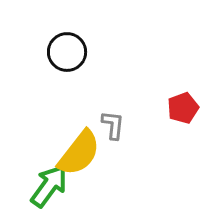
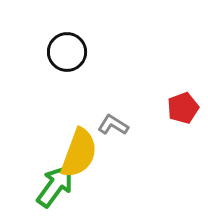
gray L-shape: rotated 64 degrees counterclockwise
yellow semicircle: rotated 18 degrees counterclockwise
green arrow: moved 6 px right
